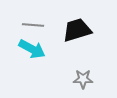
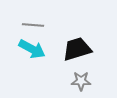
black trapezoid: moved 19 px down
gray star: moved 2 px left, 2 px down
